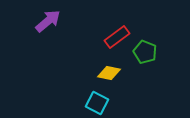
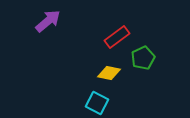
green pentagon: moved 2 px left, 6 px down; rotated 25 degrees clockwise
